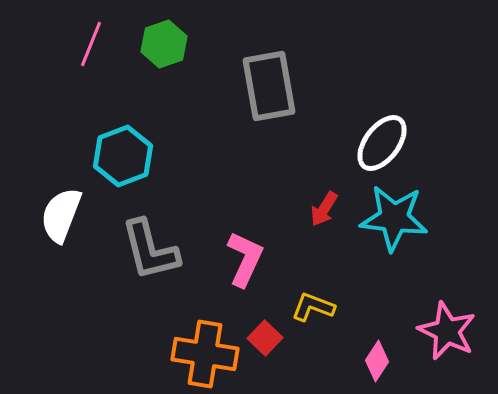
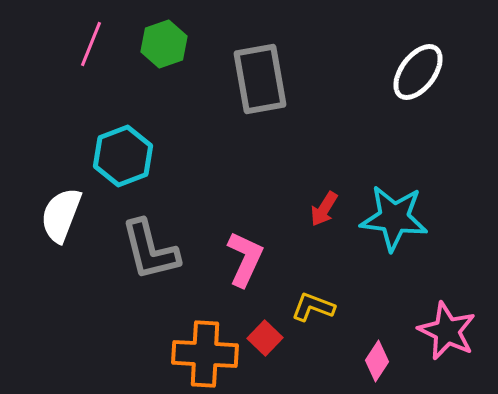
gray rectangle: moved 9 px left, 7 px up
white ellipse: moved 36 px right, 71 px up
orange cross: rotated 6 degrees counterclockwise
